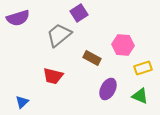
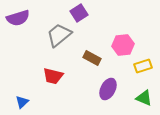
pink hexagon: rotated 10 degrees counterclockwise
yellow rectangle: moved 2 px up
green triangle: moved 4 px right, 2 px down
